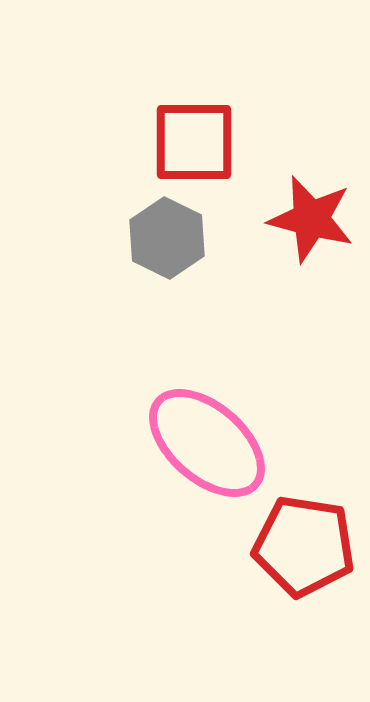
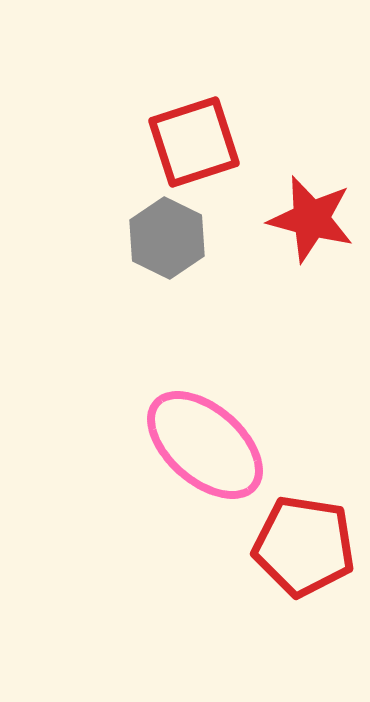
red square: rotated 18 degrees counterclockwise
pink ellipse: moved 2 px left, 2 px down
